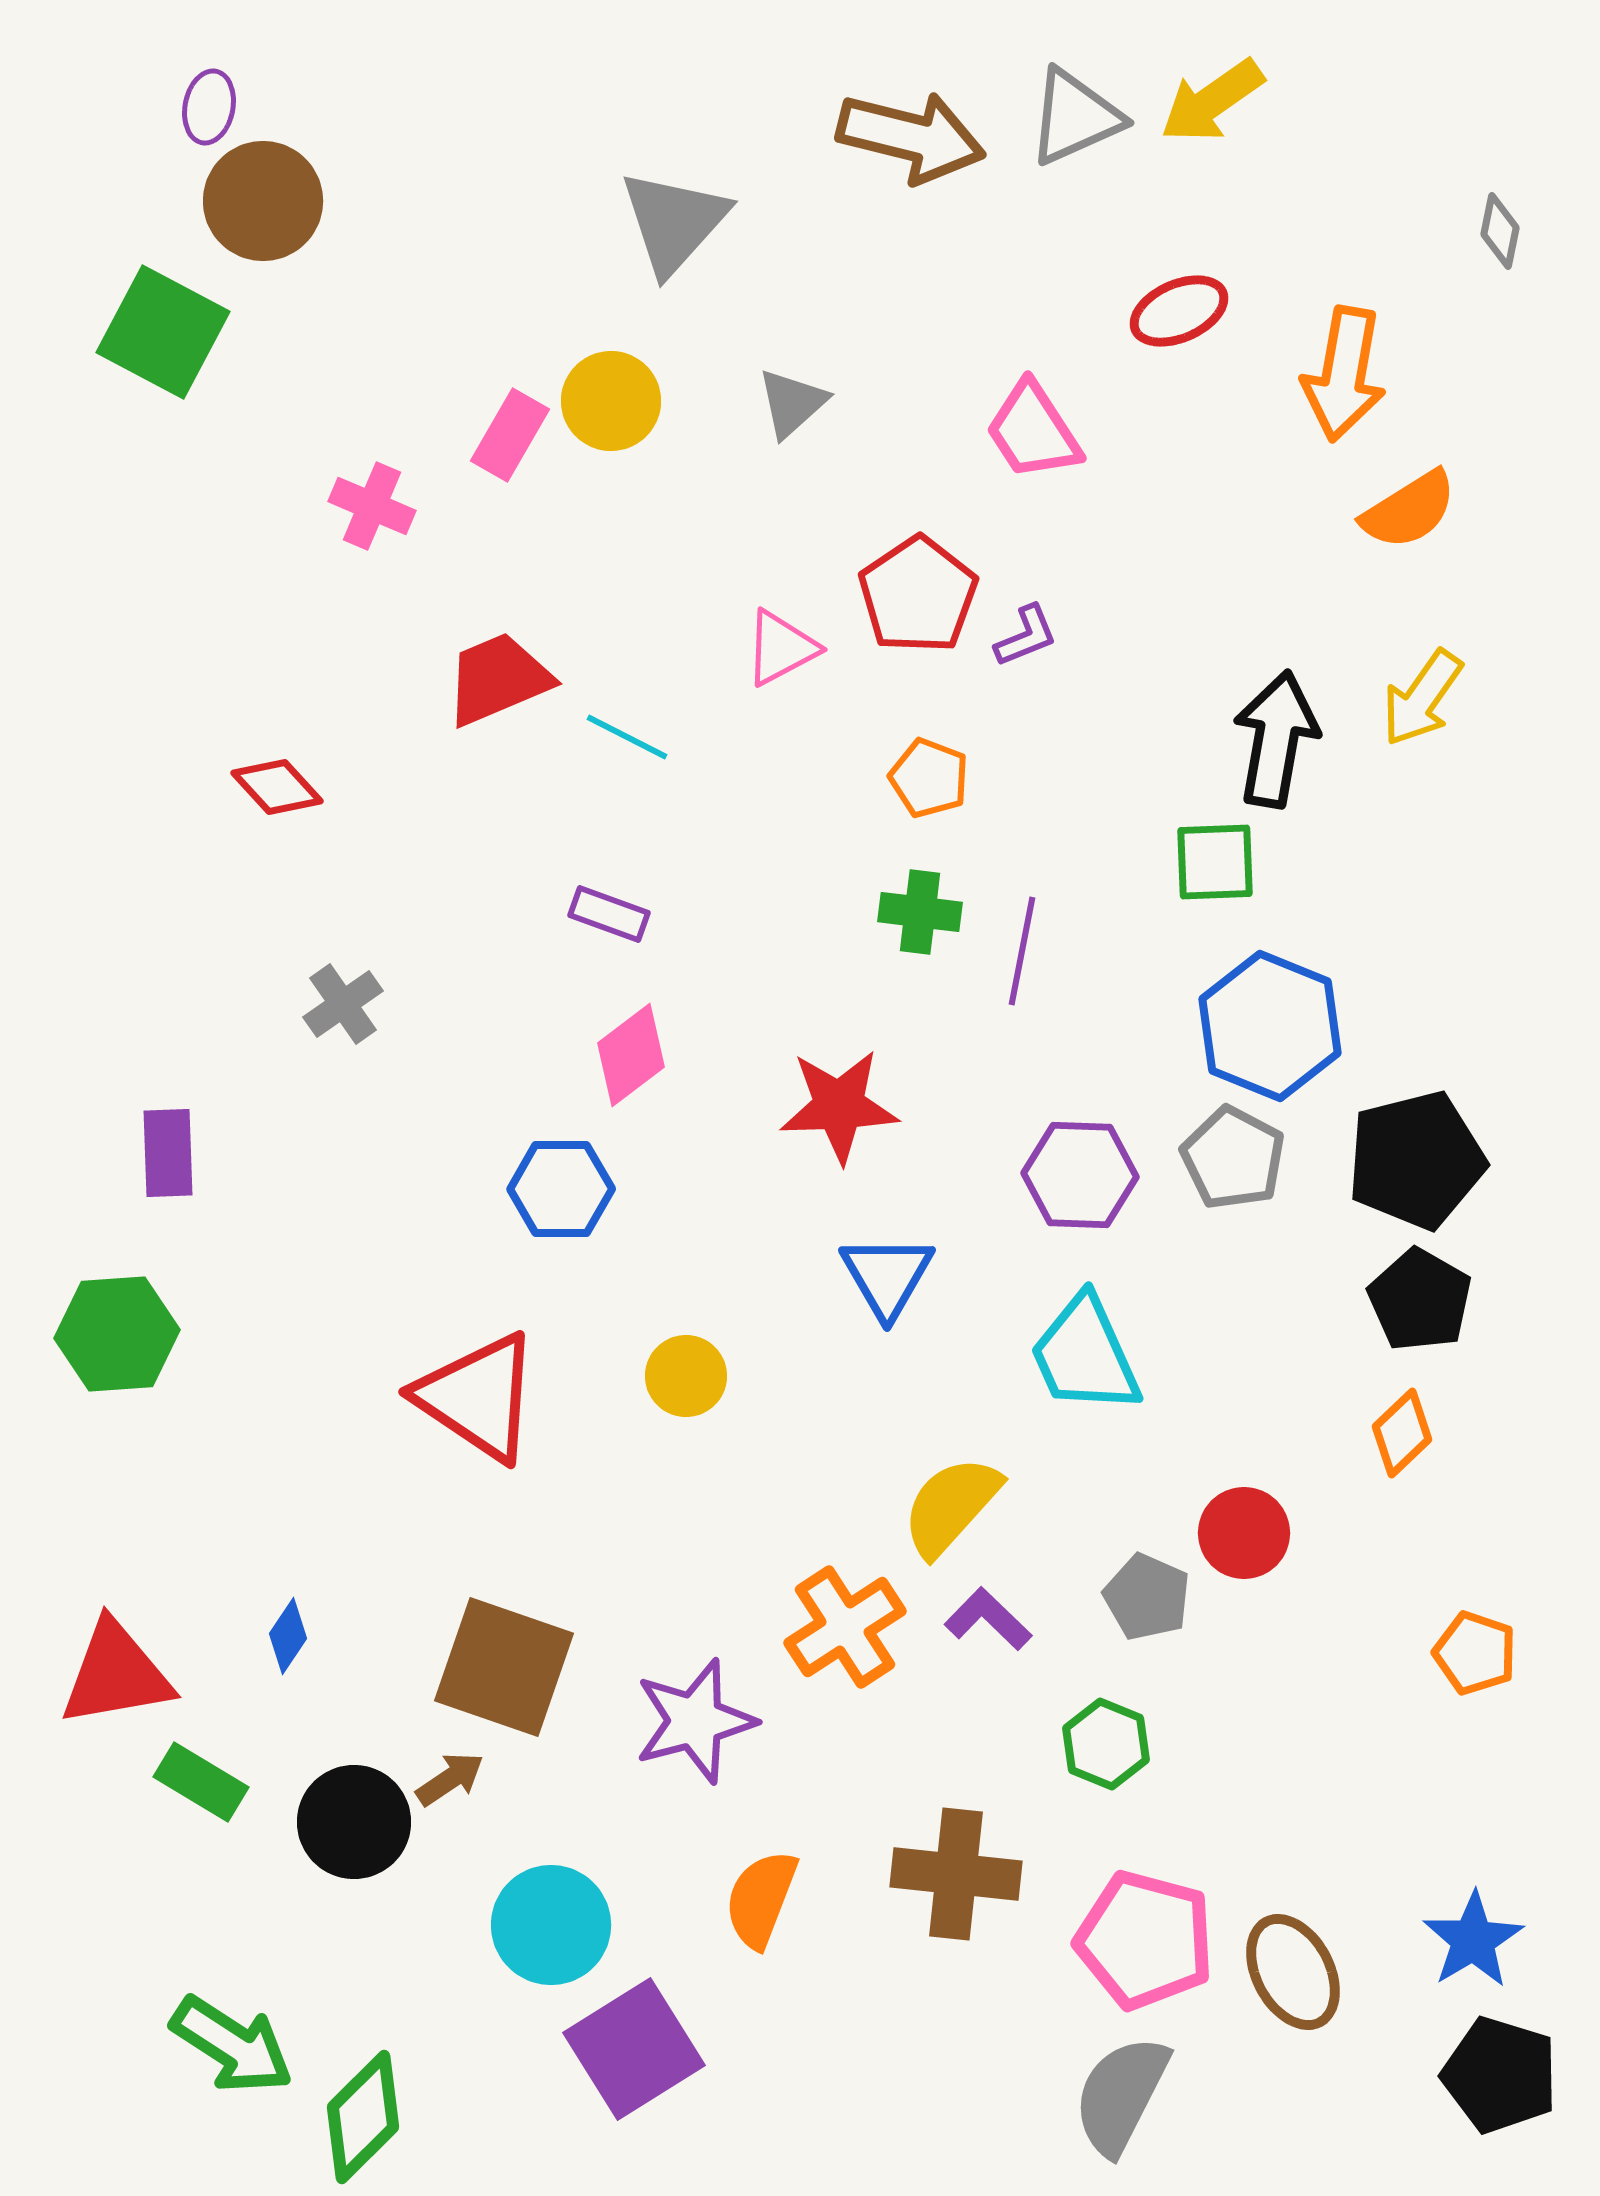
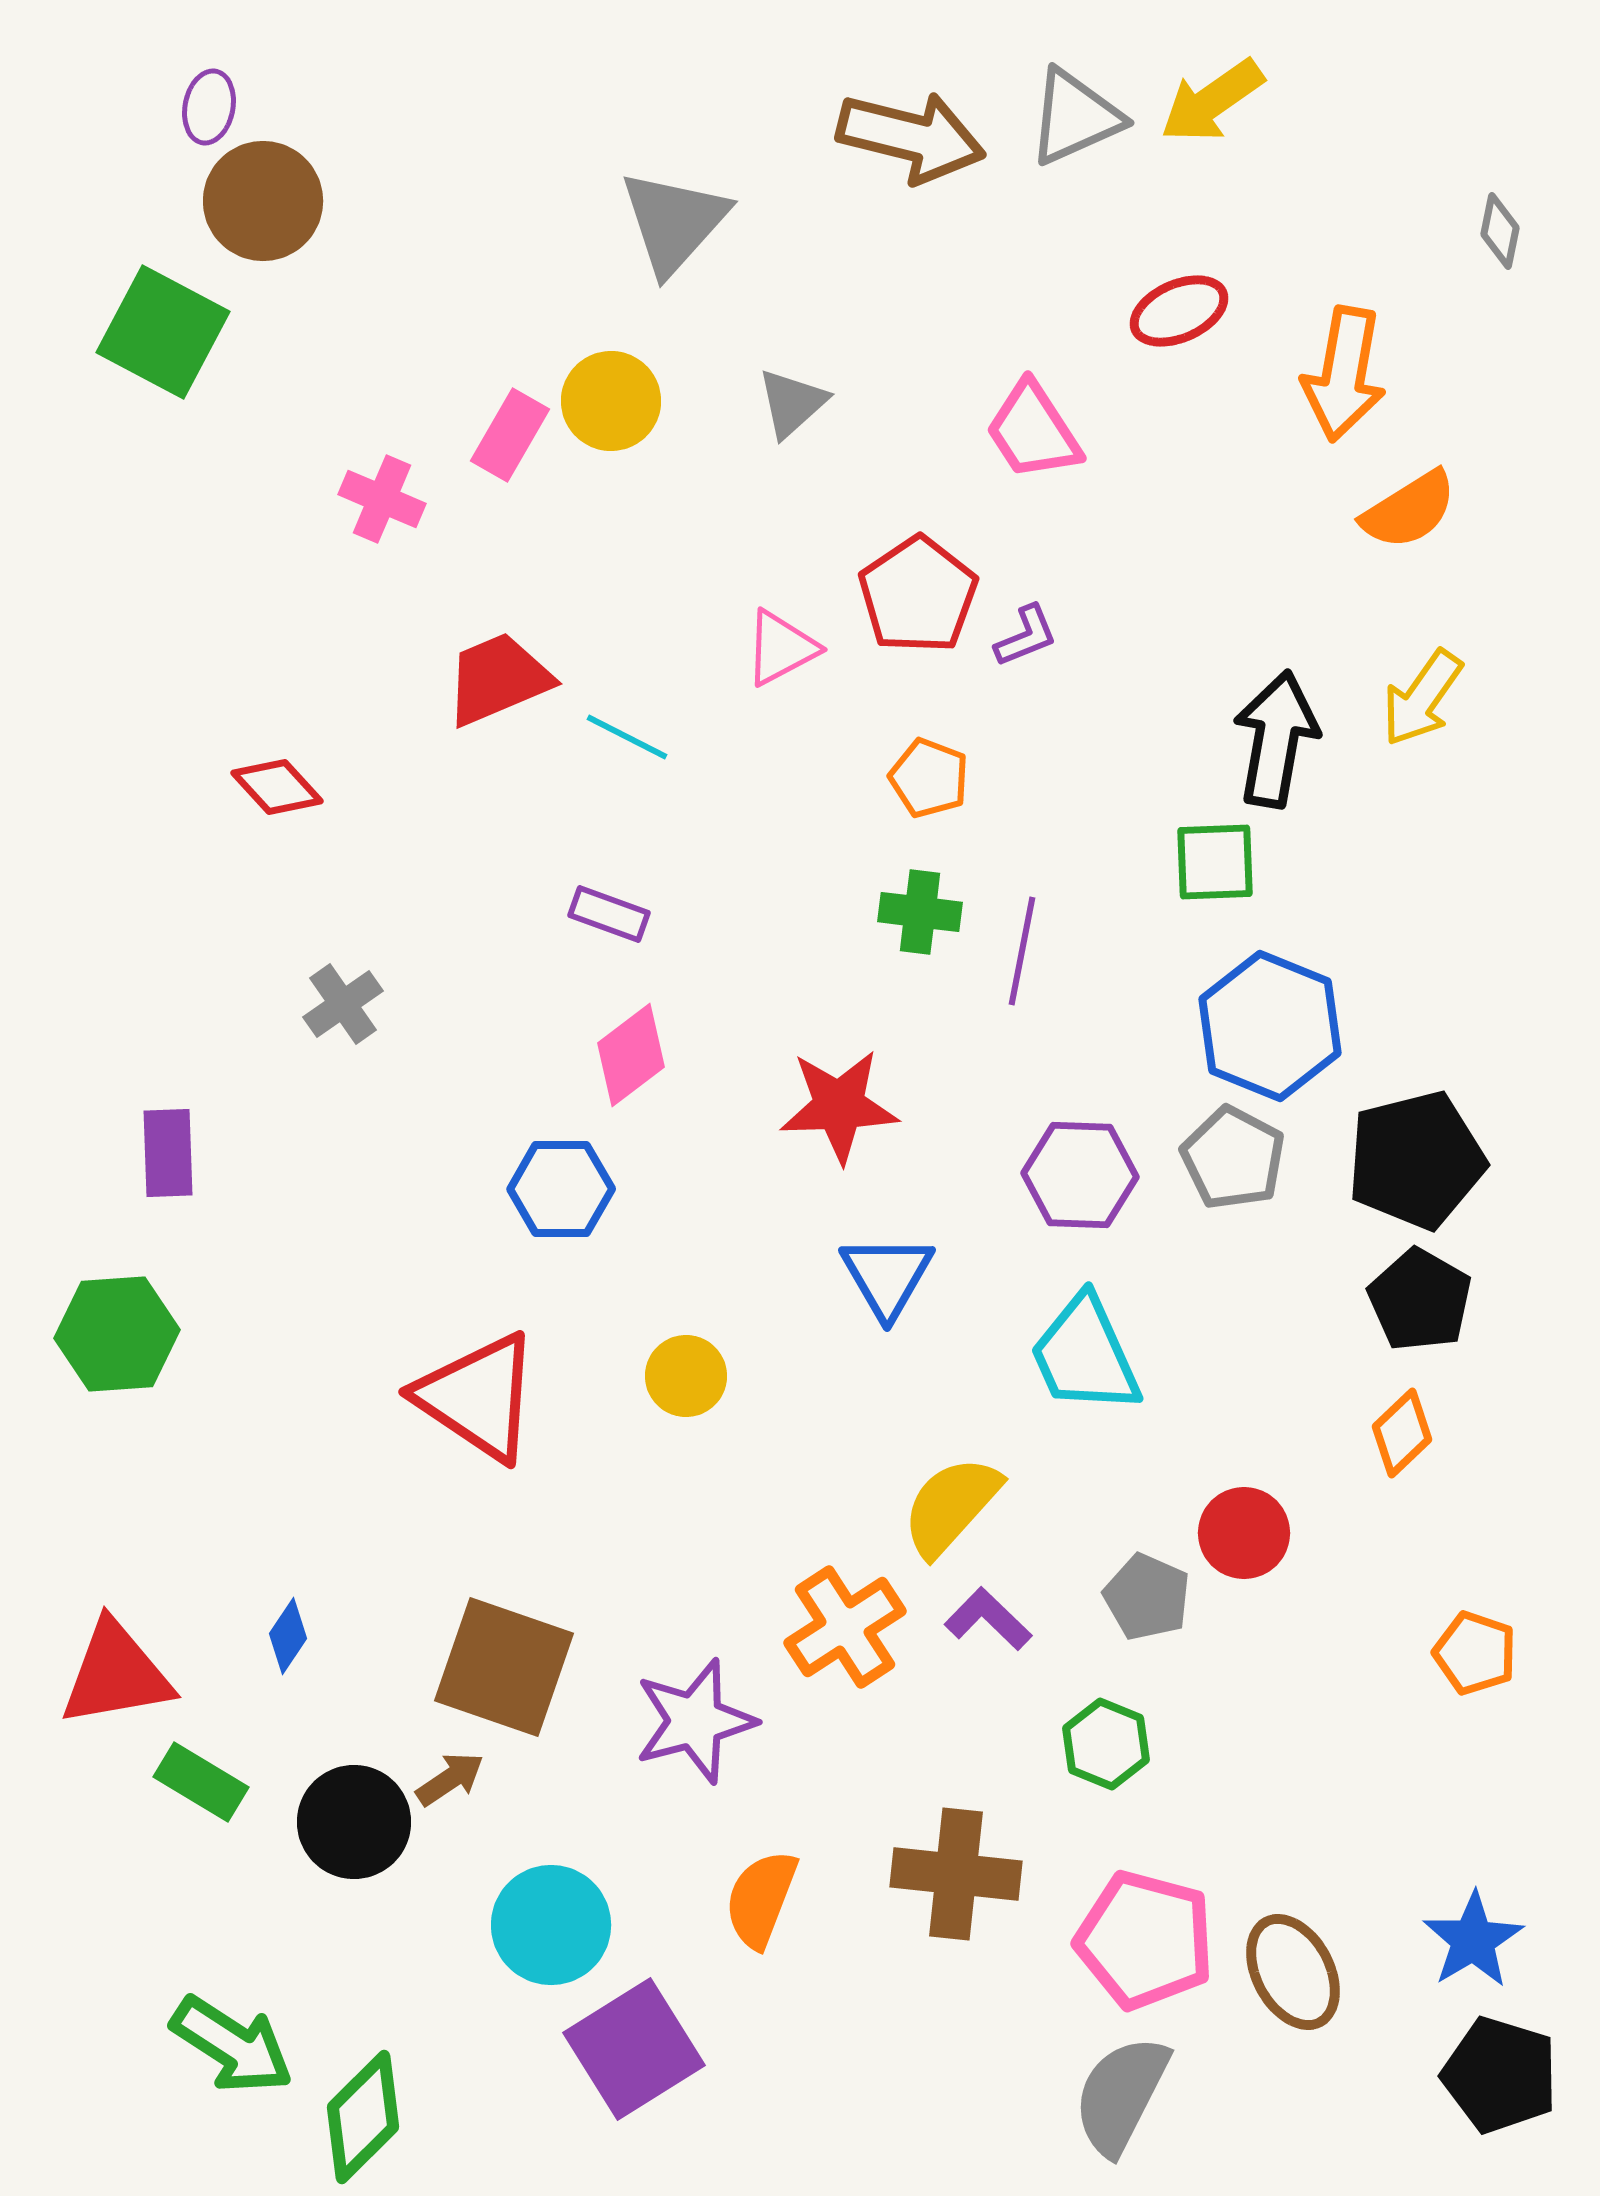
pink cross at (372, 506): moved 10 px right, 7 px up
